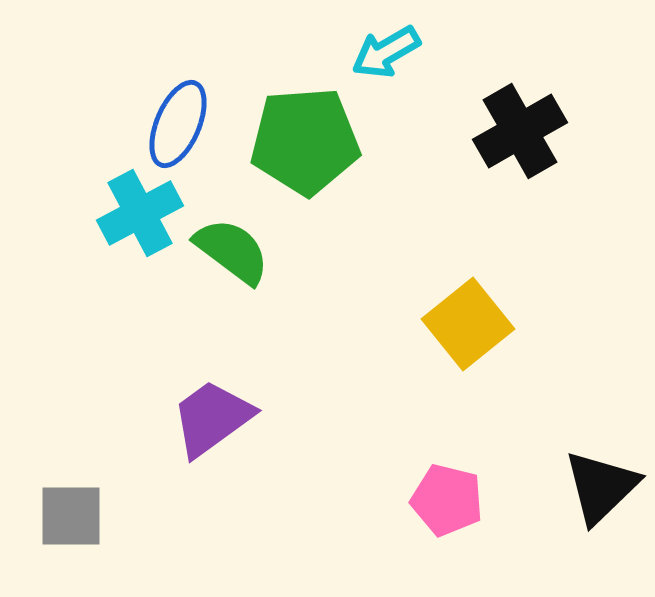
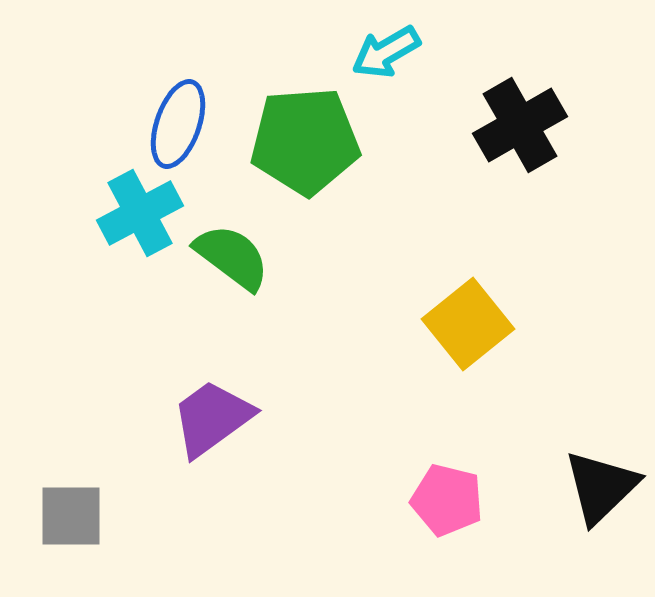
blue ellipse: rotated 4 degrees counterclockwise
black cross: moved 6 px up
green semicircle: moved 6 px down
